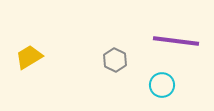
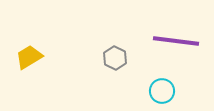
gray hexagon: moved 2 px up
cyan circle: moved 6 px down
